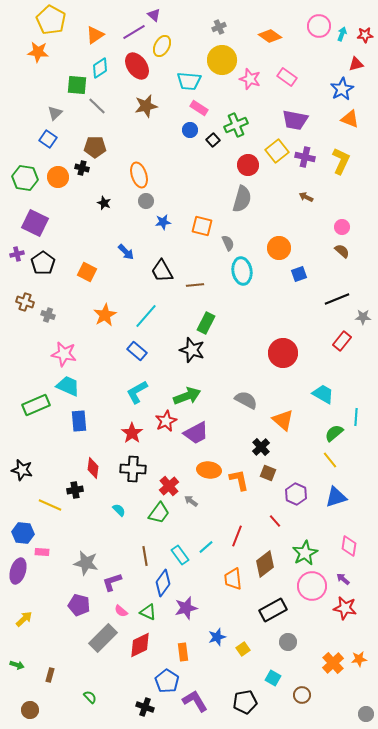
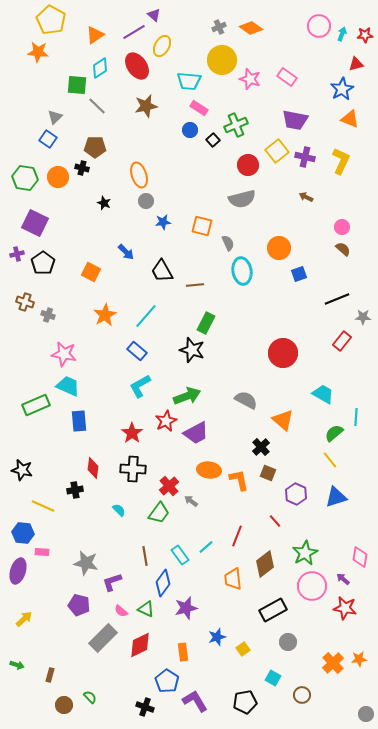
orange diamond at (270, 36): moved 19 px left, 8 px up
gray triangle at (55, 113): moved 4 px down
gray semicircle at (242, 199): rotated 60 degrees clockwise
brown semicircle at (342, 251): moved 1 px right, 2 px up
orange square at (87, 272): moved 4 px right
cyan L-shape at (137, 392): moved 3 px right, 6 px up
yellow line at (50, 505): moved 7 px left, 1 px down
pink diamond at (349, 546): moved 11 px right, 11 px down
green triangle at (148, 612): moved 2 px left, 3 px up
brown circle at (30, 710): moved 34 px right, 5 px up
